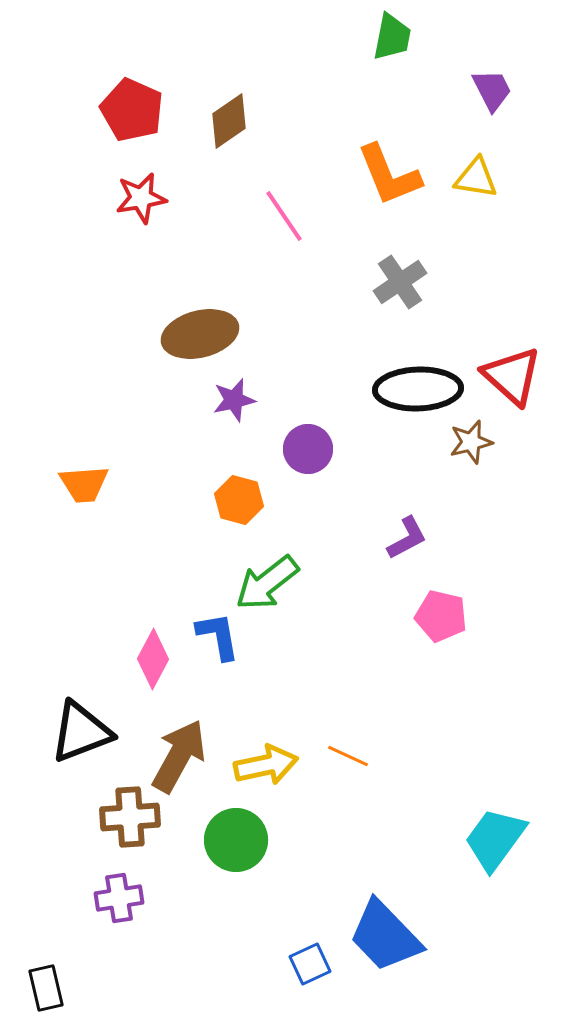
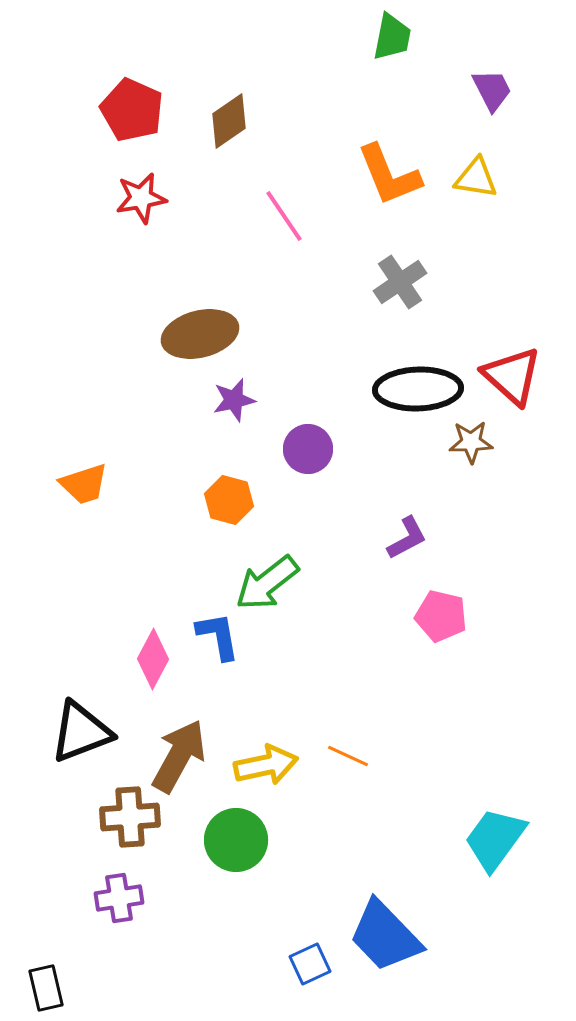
brown star: rotated 12 degrees clockwise
orange trapezoid: rotated 14 degrees counterclockwise
orange hexagon: moved 10 px left
